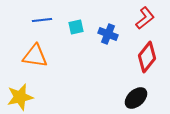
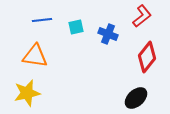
red L-shape: moved 3 px left, 2 px up
yellow star: moved 7 px right, 4 px up
